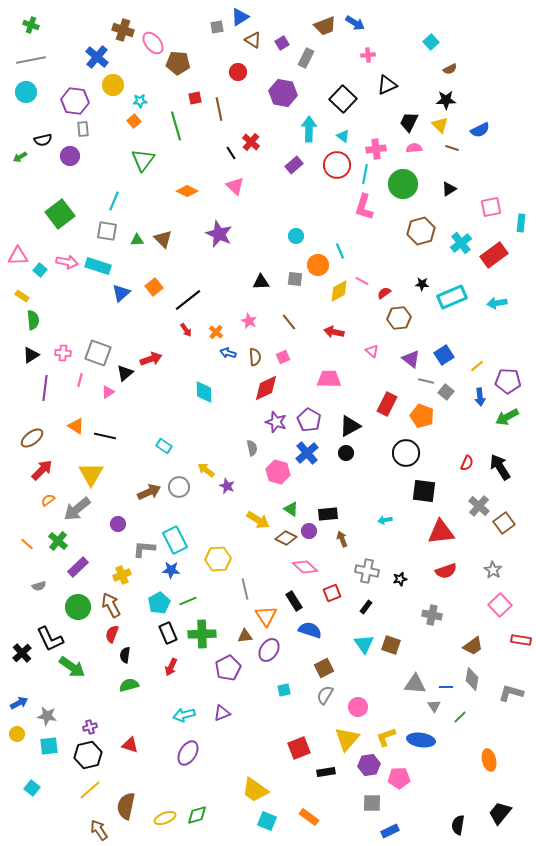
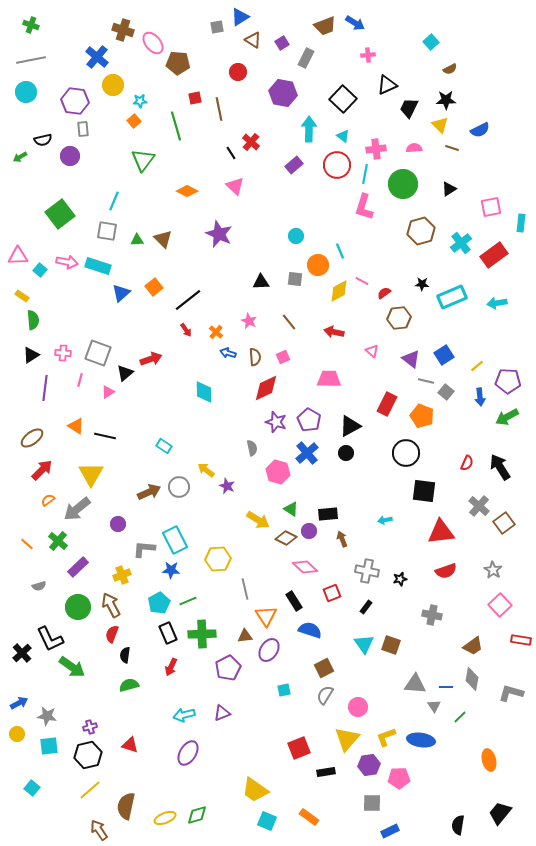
black trapezoid at (409, 122): moved 14 px up
